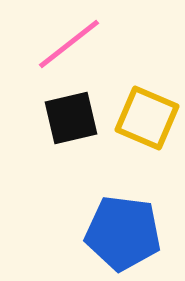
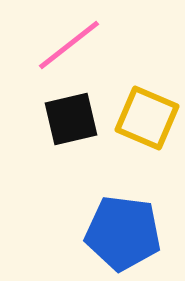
pink line: moved 1 px down
black square: moved 1 px down
